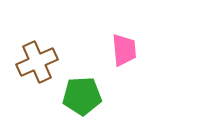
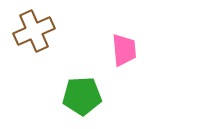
brown cross: moved 3 px left, 31 px up
